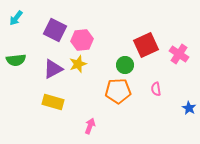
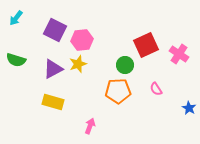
green semicircle: rotated 24 degrees clockwise
pink semicircle: rotated 24 degrees counterclockwise
